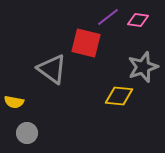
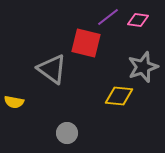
gray circle: moved 40 px right
